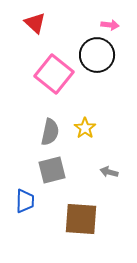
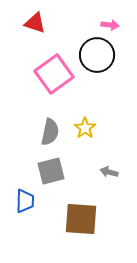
red triangle: rotated 25 degrees counterclockwise
pink square: rotated 15 degrees clockwise
gray square: moved 1 px left, 1 px down
